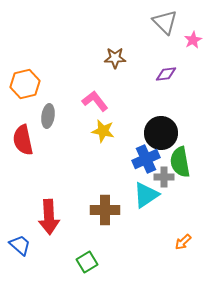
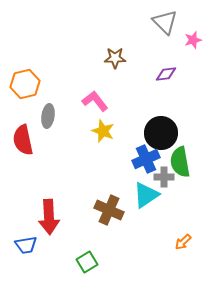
pink star: rotated 12 degrees clockwise
yellow star: rotated 10 degrees clockwise
brown cross: moved 4 px right; rotated 24 degrees clockwise
blue trapezoid: moved 6 px right; rotated 130 degrees clockwise
